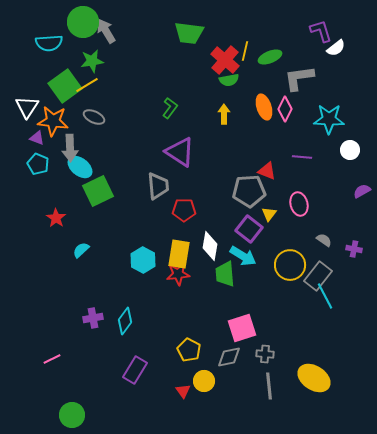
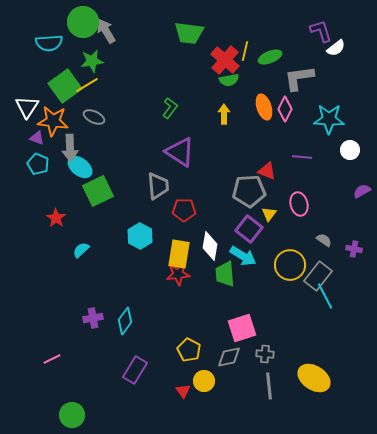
cyan hexagon at (143, 260): moved 3 px left, 24 px up
